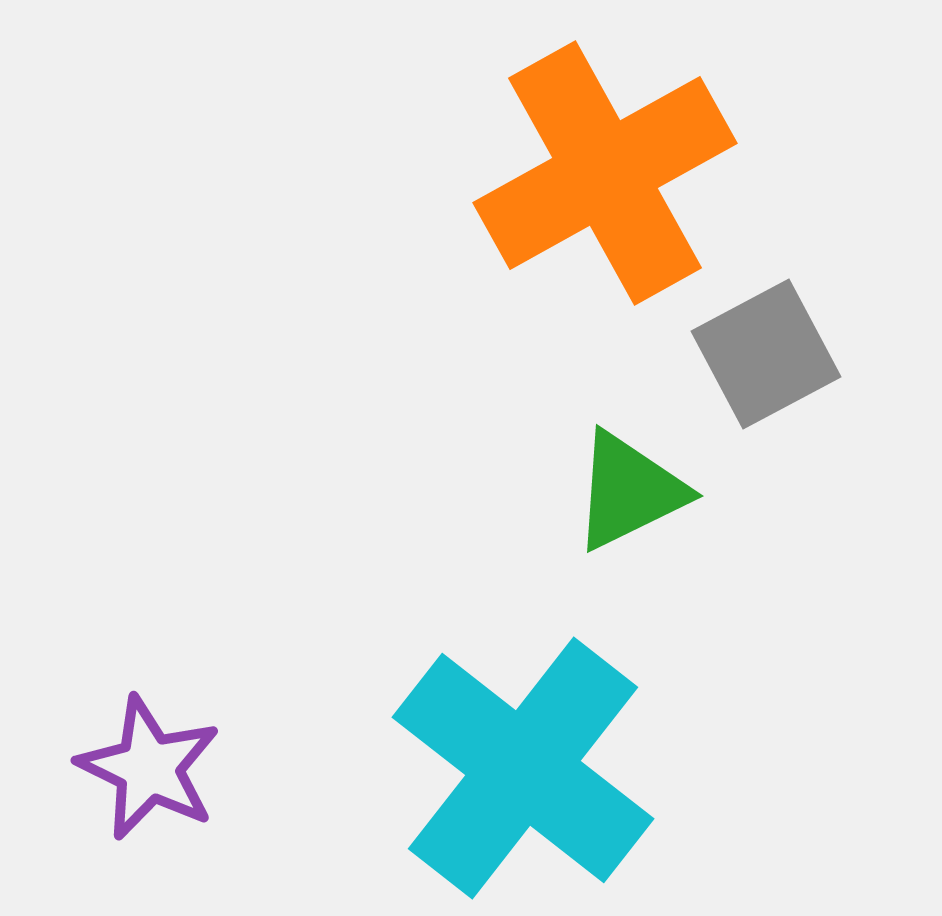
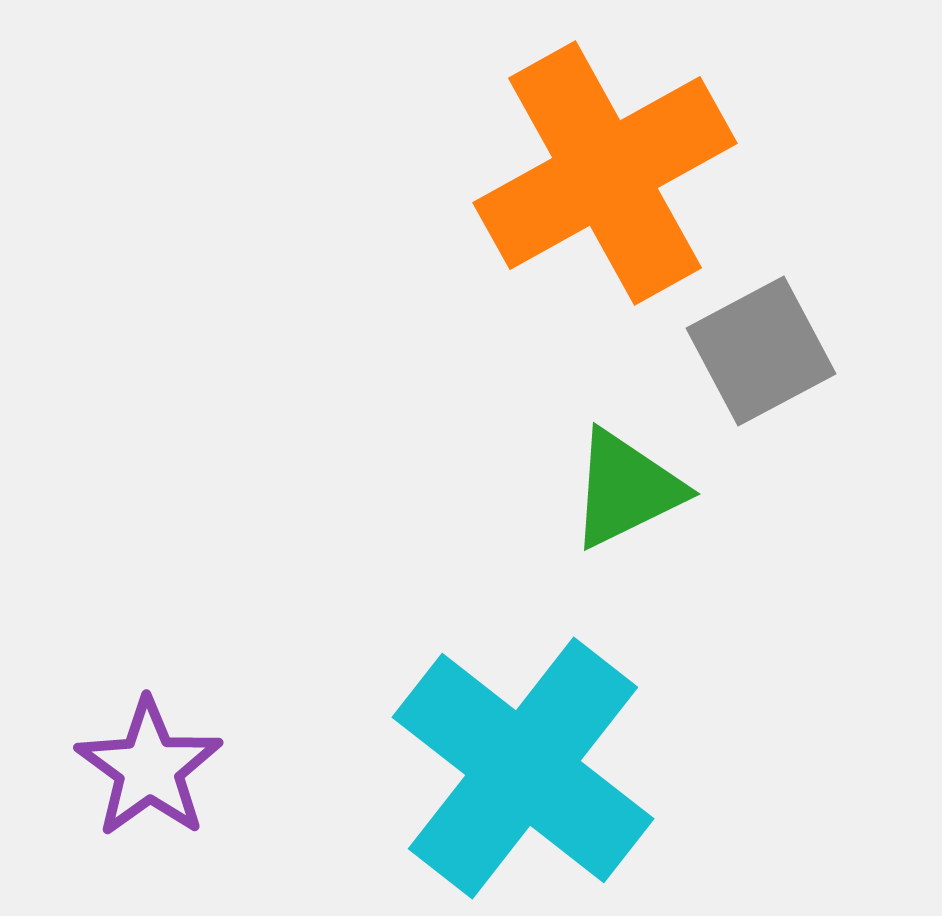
gray square: moved 5 px left, 3 px up
green triangle: moved 3 px left, 2 px up
purple star: rotated 10 degrees clockwise
